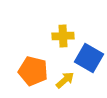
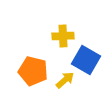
blue square: moved 3 px left, 2 px down
